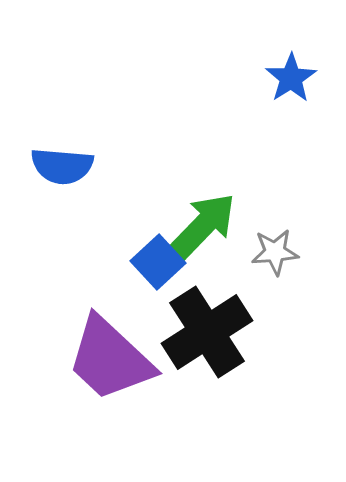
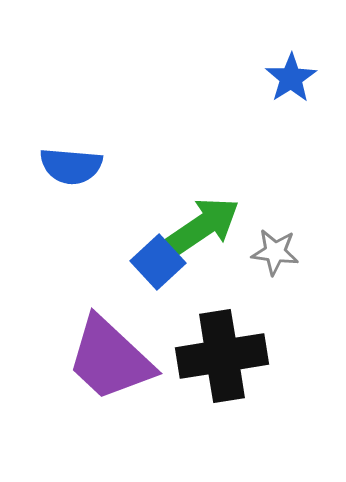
blue semicircle: moved 9 px right
green arrow: rotated 12 degrees clockwise
gray star: rotated 12 degrees clockwise
black cross: moved 15 px right, 24 px down; rotated 24 degrees clockwise
